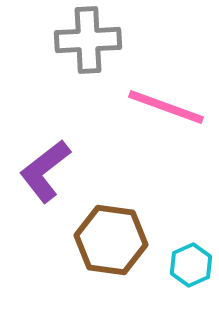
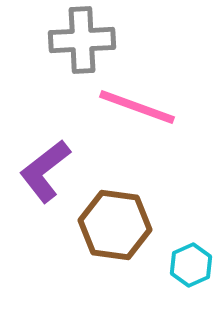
gray cross: moved 6 px left
pink line: moved 29 px left
brown hexagon: moved 4 px right, 15 px up
